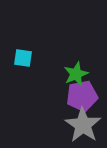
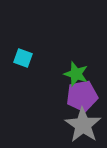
cyan square: rotated 12 degrees clockwise
green star: rotated 30 degrees counterclockwise
